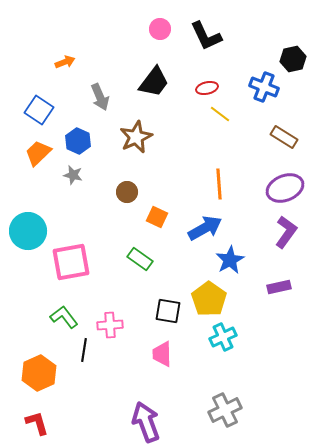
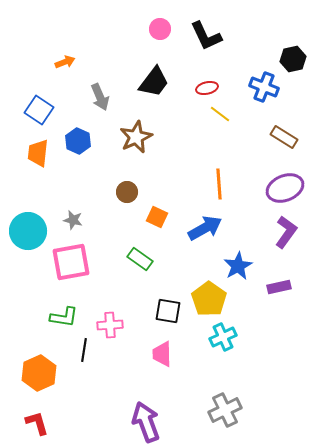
orange trapezoid: rotated 40 degrees counterclockwise
gray star: moved 45 px down
blue star: moved 8 px right, 6 px down
green L-shape: rotated 136 degrees clockwise
